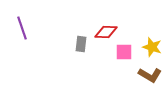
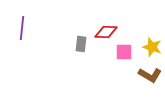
purple line: rotated 25 degrees clockwise
